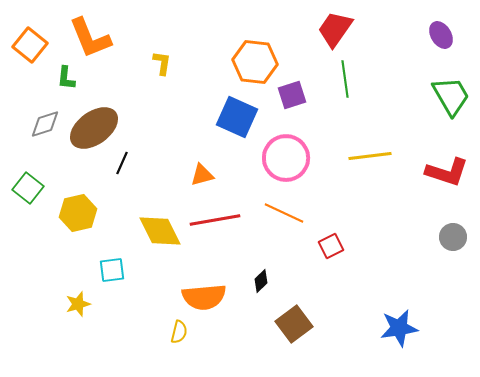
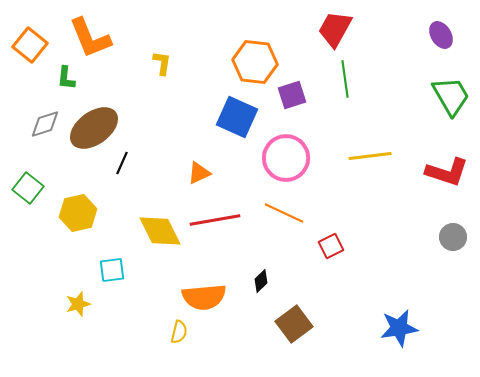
red trapezoid: rotated 6 degrees counterclockwise
orange triangle: moved 3 px left, 2 px up; rotated 10 degrees counterclockwise
